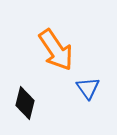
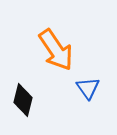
black diamond: moved 2 px left, 3 px up
